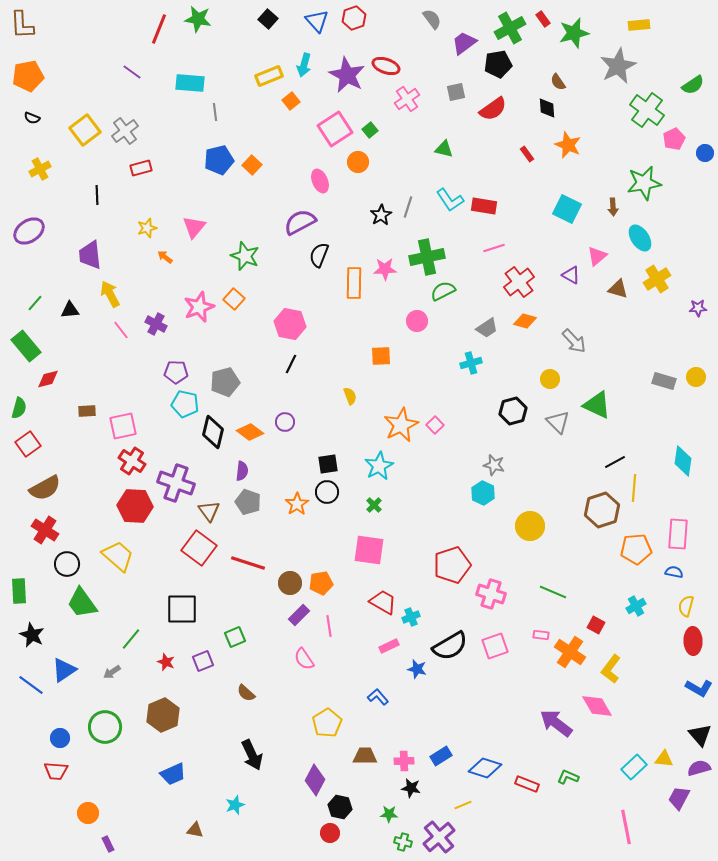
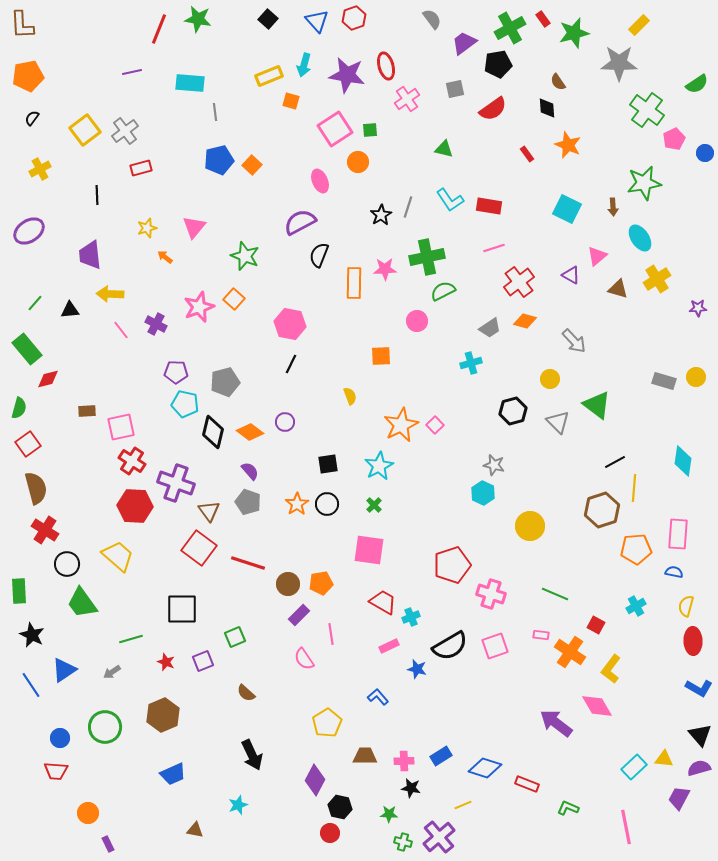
yellow rectangle at (639, 25): rotated 40 degrees counterclockwise
red ellipse at (386, 66): rotated 56 degrees clockwise
gray star at (618, 66): moved 1 px right, 3 px up; rotated 27 degrees clockwise
purple line at (132, 72): rotated 48 degrees counterclockwise
purple star at (347, 75): rotated 18 degrees counterclockwise
green semicircle at (693, 85): moved 4 px right, 1 px up
gray square at (456, 92): moved 1 px left, 3 px up
orange square at (291, 101): rotated 36 degrees counterclockwise
black semicircle at (32, 118): rotated 105 degrees clockwise
green square at (370, 130): rotated 35 degrees clockwise
red rectangle at (484, 206): moved 5 px right
yellow arrow at (110, 294): rotated 60 degrees counterclockwise
gray trapezoid at (487, 328): moved 3 px right
green rectangle at (26, 346): moved 1 px right, 3 px down
green triangle at (597, 405): rotated 12 degrees clockwise
pink square at (123, 426): moved 2 px left, 1 px down
purple semicircle at (242, 471): moved 8 px right; rotated 48 degrees counterclockwise
brown semicircle at (45, 488): moved 9 px left; rotated 76 degrees counterclockwise
black circle at (327, 492): moved 12 px down
brown circle at (290, 583): moved 2 px left, 1 px down
green line at (553, 592): moved 2 px right, 2 px down
pink line at (329, 626): moved 2 px right, 8 px down
green line at (131, 639): rotated 35 degrees clockwise
blue line at (31, 685): rotated 20 degrees clockwise
green L-shape at (568, 777): moved 31 px down
cyan star at (235, 805): moved 3 px right
